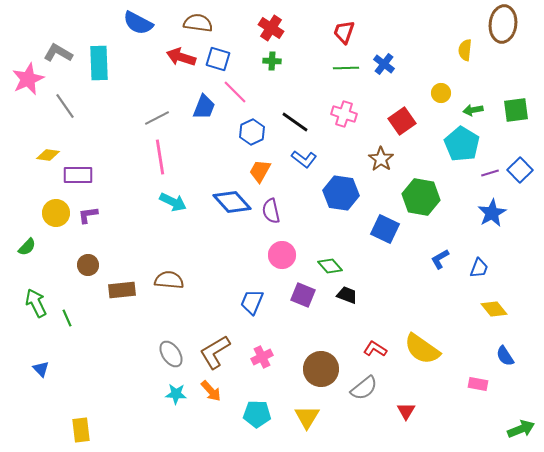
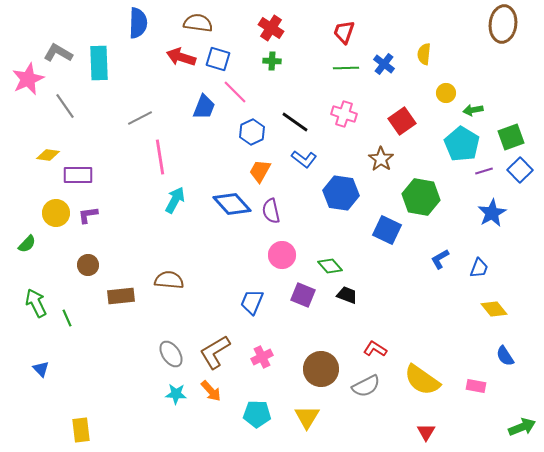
blue semicircle at (138, 23): rotated 116 degrees counterclockwise
yellow semicircle at (465, 50): moved 41 px left, 4 px down
yellow circle at (441, 93): moved 5 px right
green square at (516, 110): moved 5 px left, 27 px down; rotated 12 degrees counterclockwise
gray line at (157, 118): moved 17 px left
purple line at (490, 173): moved 6 px left, 2 px up
cyan arrow at (173, 202): moved 2 px right, 2 px up; rotated 88 degrees counterclockwise
blue diamond at (232, 202): moved 2 px down
blue square at (385, 229): moved 2 px right, 1 px down
green semicircle at (27, 247): moved 3 px up
brown rectangle at (122, 290): moved 1 px left, 6 px down
yellow semicircle at (422, 349): moved 31 px down
pink rectangle at (478, 384): moved 2 px left, 2 px down
gray semicircle at (364, 388): moved 2 px right, 2 px up; rotated 12 degrees clockwise
red triangle at (406, 411): moved 20 px right, 21 px down
green arrow at (521, 429): moved 1 px right, 2 px up
